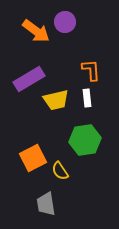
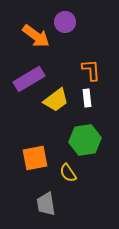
orange arrow: moved 5 px down
yellow trapezoid: rotated 24 degrees counterclockwise
orange square: moved 2 px right; rotated 16 degrees clockwise
yellow semicircle: moved 8 px right, 2 px down
